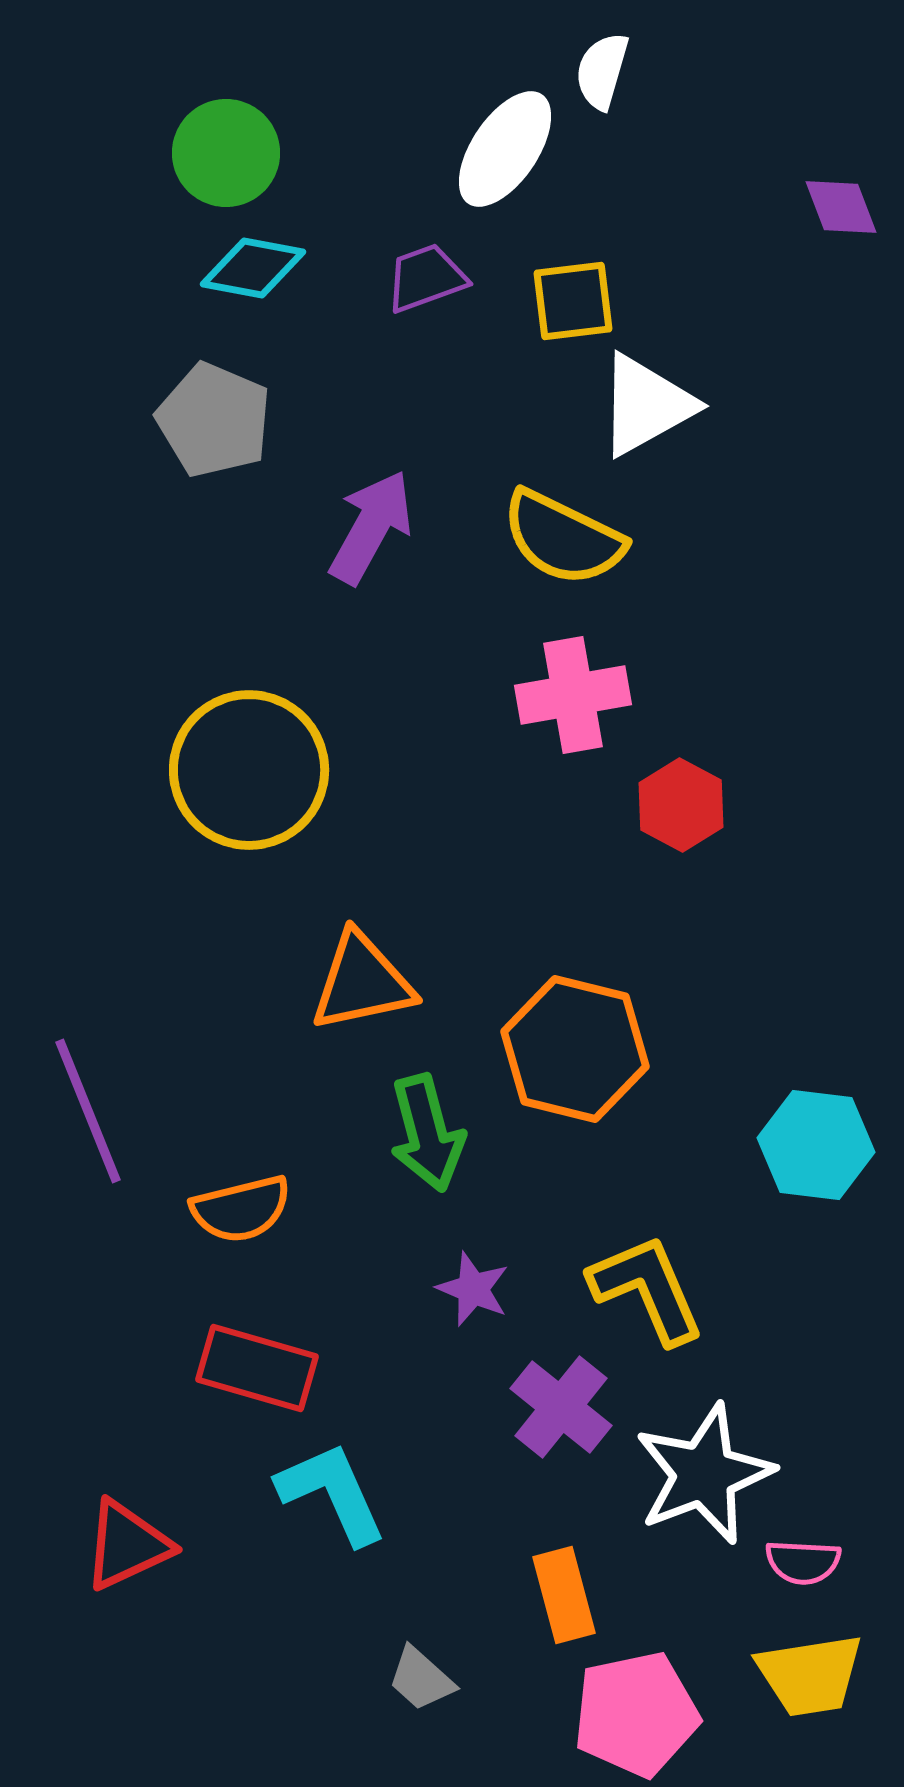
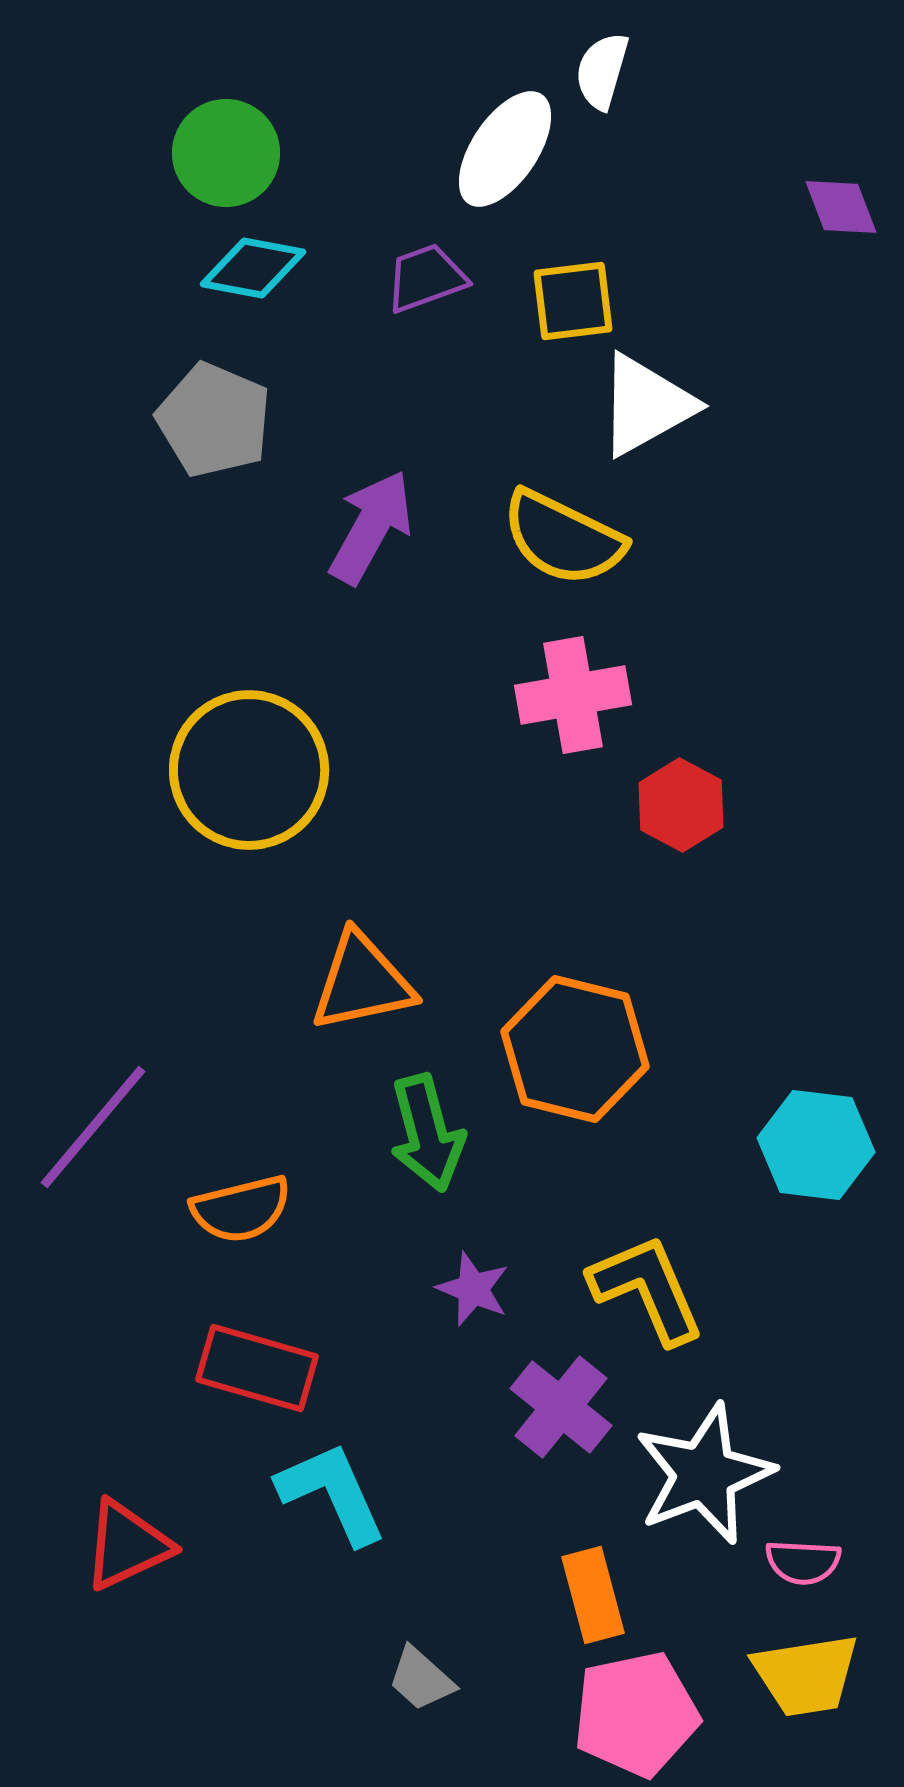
purple line: moved 5 px right, 16 px down; rotated 62 degrees clockwise
orange rectangle: moved 29 px right
yellow trapezoid: moved 4 px left
